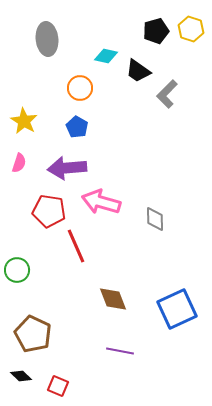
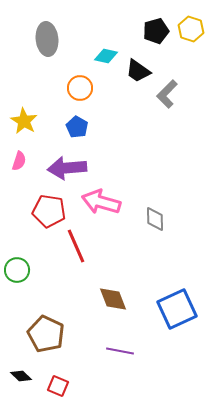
pink semicircle: moved 2 px up
brown pentagon: moved 13 px right
